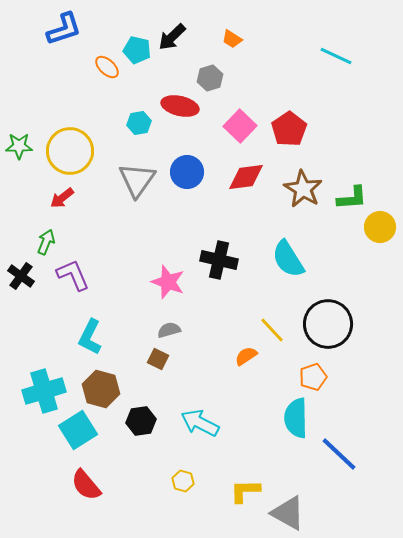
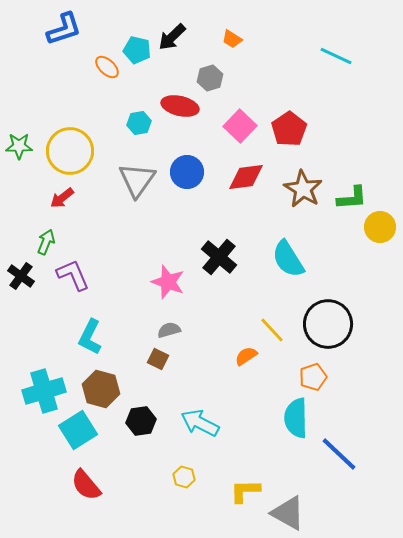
black cross at (219, 260): moved 3 px up; rotated 27 degrees clockwise
yellow hexagon at (183, 481): moved 1 px right, 4 px up
